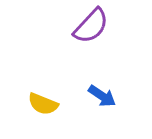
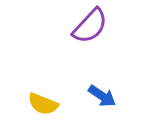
purple semicircle: moved 1 px left
